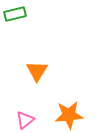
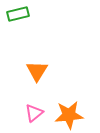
green rectangle: moved 3 px right
pink triangle: moved 9 px right, 7 px up
